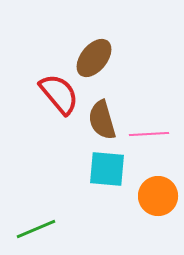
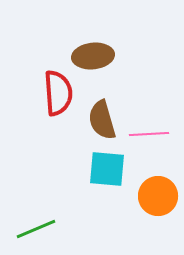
brown ellipse: moved 1 px left, 2 px up; rotated 45 degrees clockwise
red semicircle: moved 1 px left, 1 px up; rotated 36 degrees clockwise
